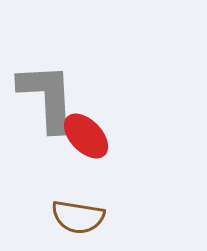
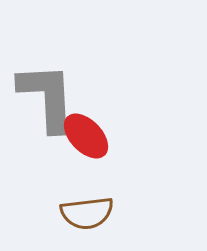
brown semicircle: moved 9 px right, 4 px up; rotated 16 degrees counterclockwise
